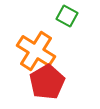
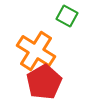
red pentagon: moved 3 px left
